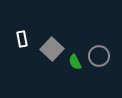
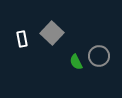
gray square: moved 16 px up
green semicircle: moved 1 px right
